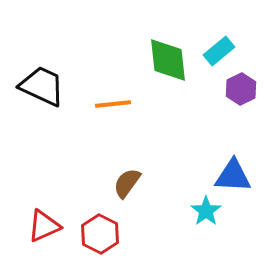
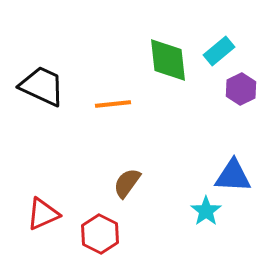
red triangle: moved 1 px left, 12 px up
